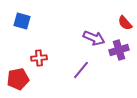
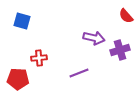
red semicircle: moved 1 px right, 7 px up
purple arrow: rotated 10 degrees counterclockwise
purple cross: moved 1 px right
purple line: moved 2 px left, 3 px down; rotated 30 degrees clockwise
red pentagon: rotated 15 degrees clockwise
